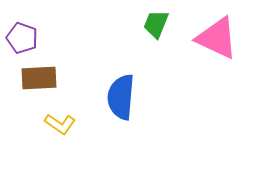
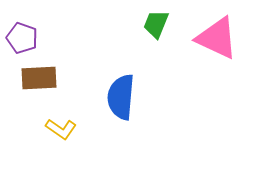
yellow L-shape: moved 1 px right, 5 px down
